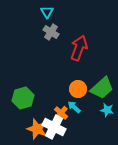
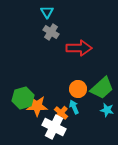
red arrow: rotated 70 degrees clockwise
cyan arrow: rotated 24 degrees clockwise
orange star: moved 23 px up; rotated 20 degrees counterclockwise
